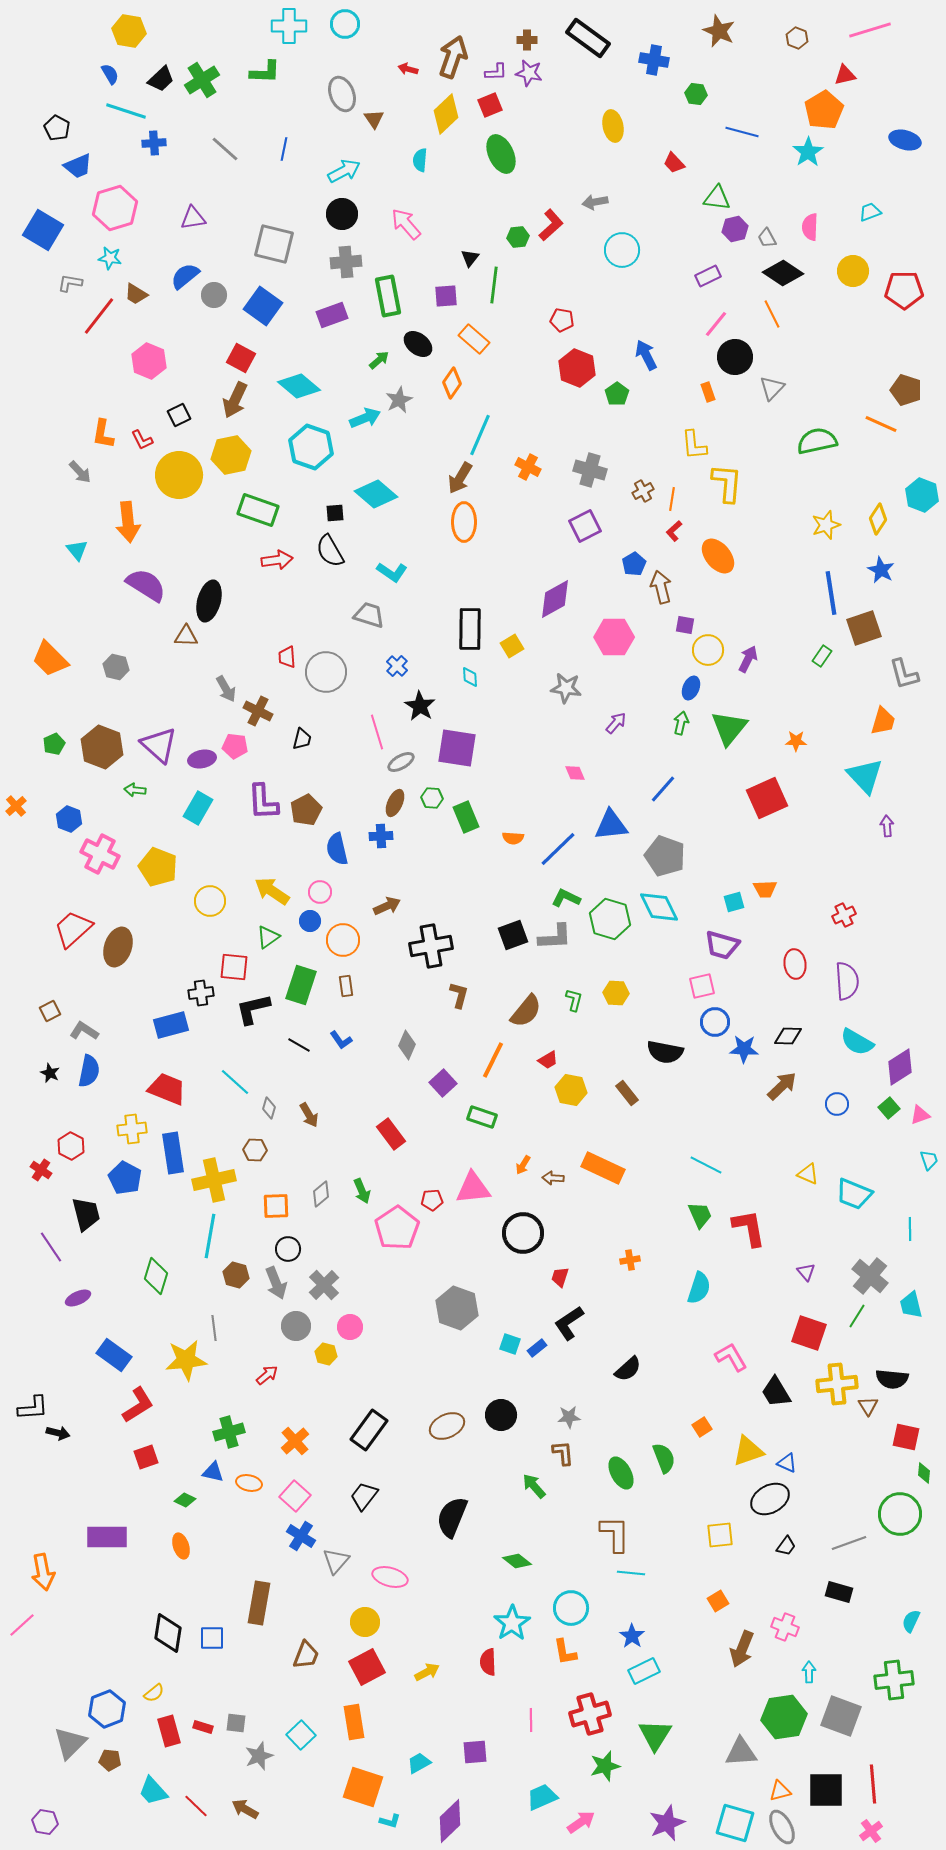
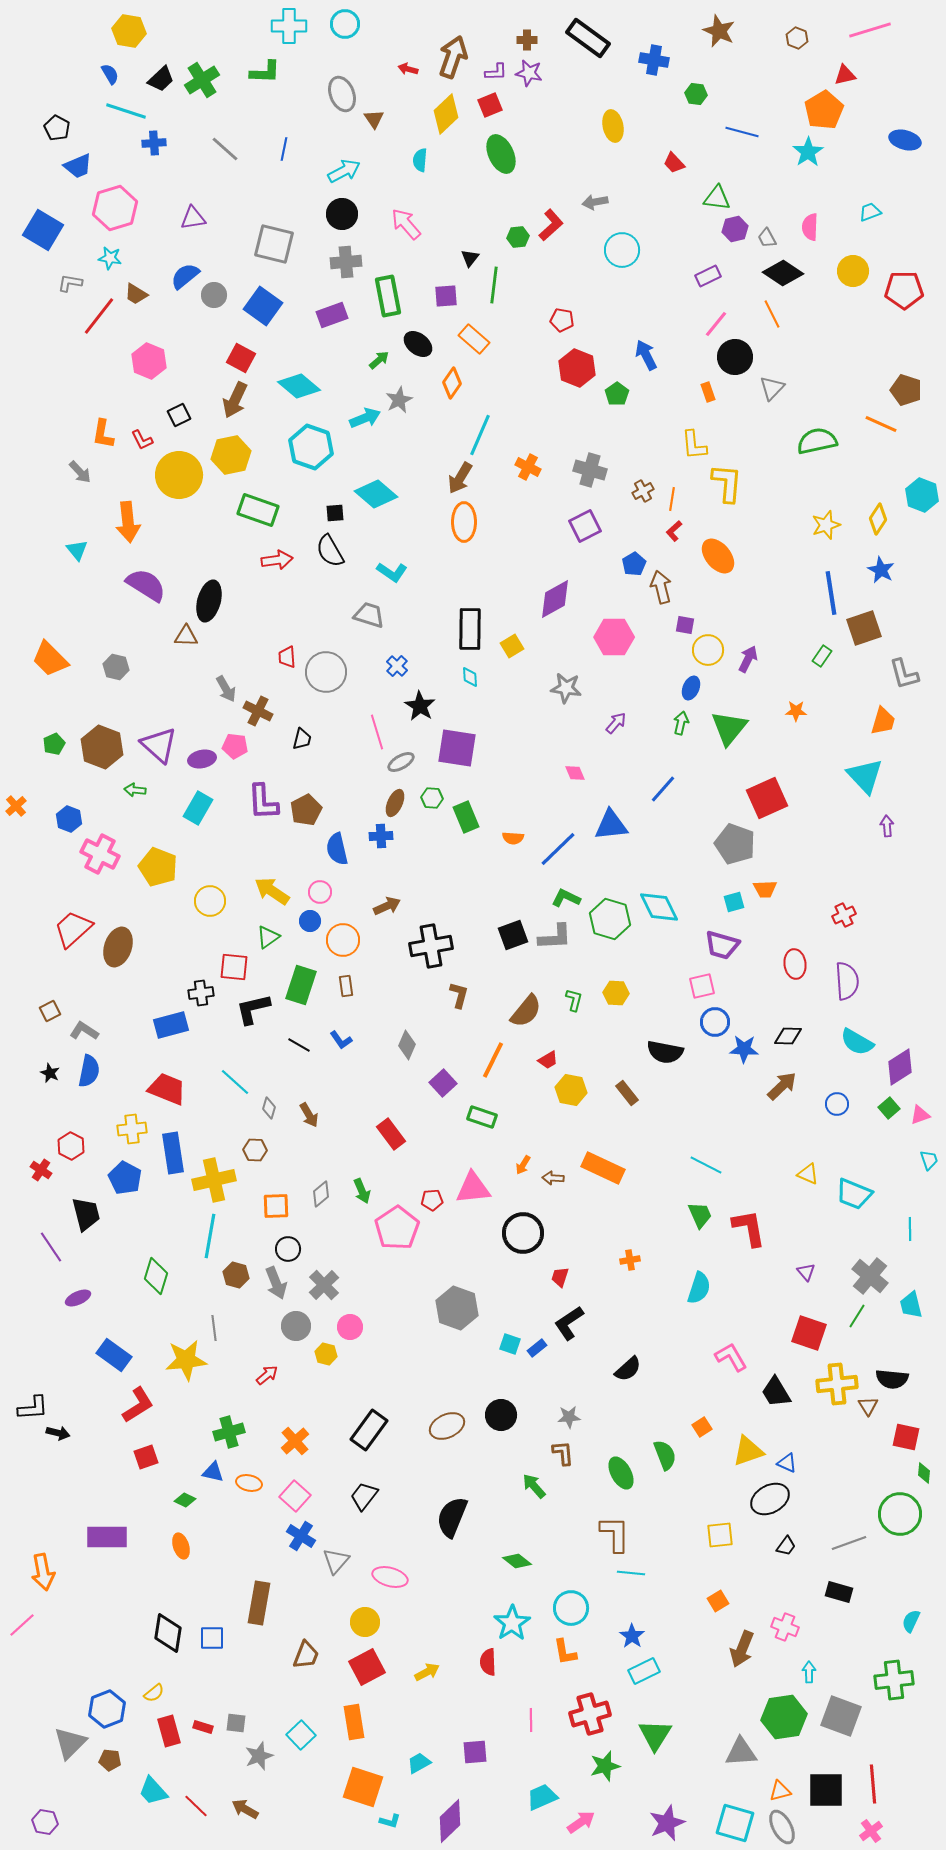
orange star at (796, 741): moved 30 px up
gray pentagon at (665, 856): moved 70 px right, 12 px up
green semicircle at (664, 1458): moved 1 px right, 3 px up
